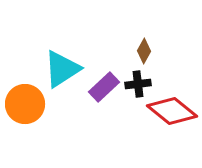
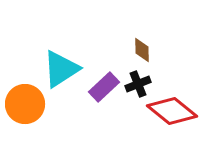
brown diamond: moved 2 px left, 1 px up; rotated 30 degrees counterclockwise
cyan triangle: moved 1 px left
black cross: rotated 15 degrees counterclockwise
